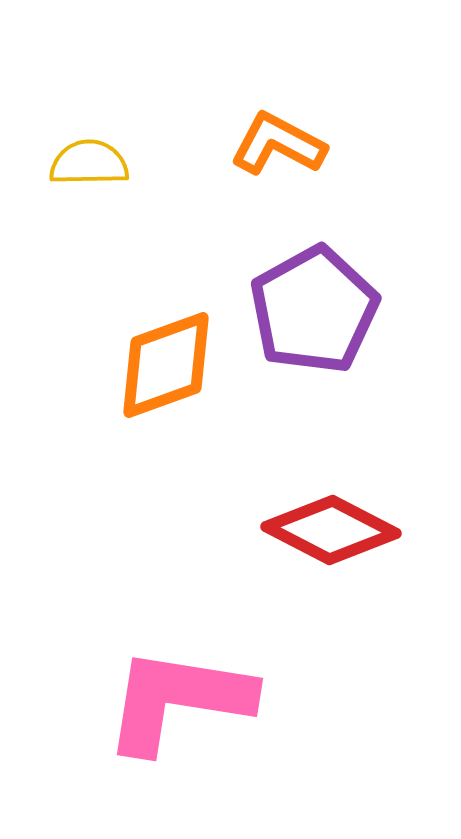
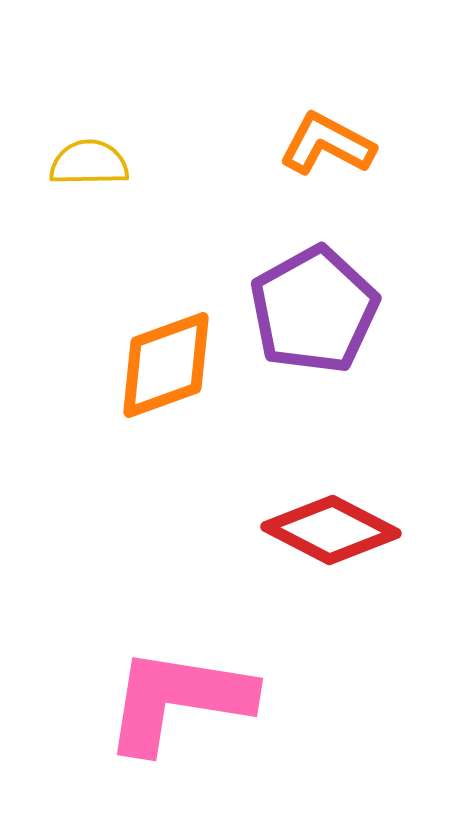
orange L-shape: moved 49 px right
